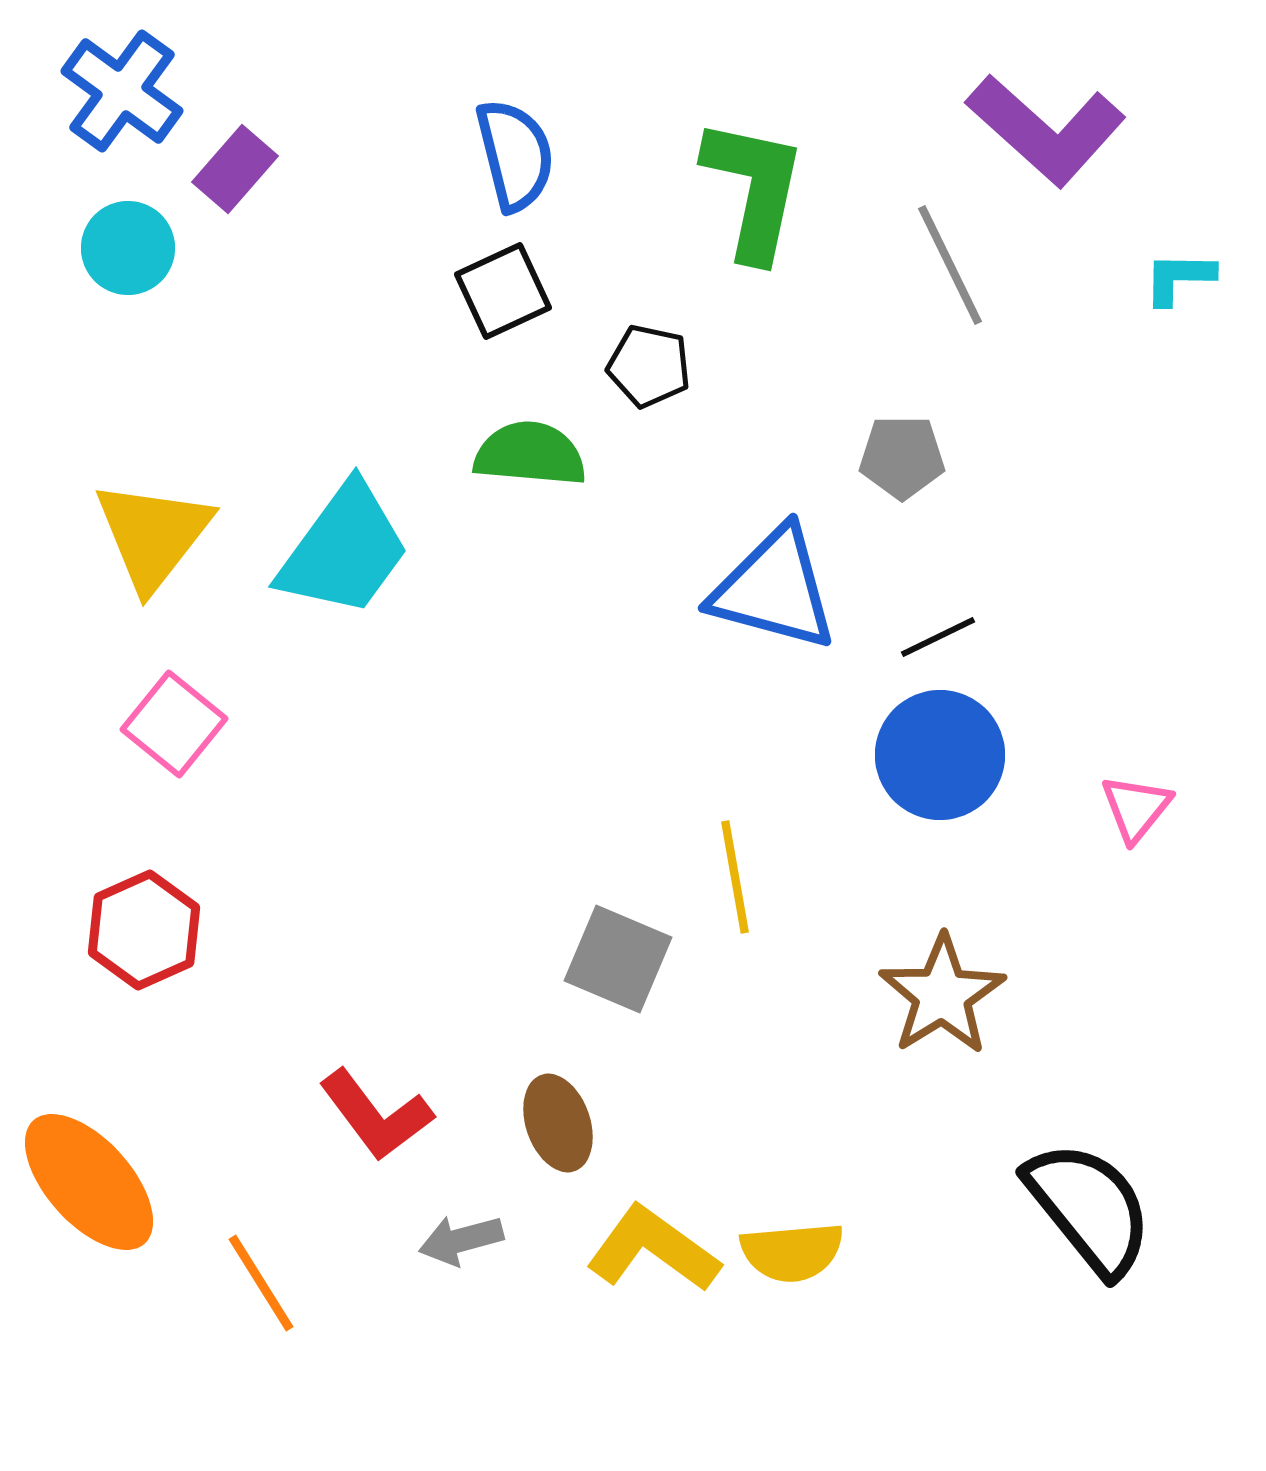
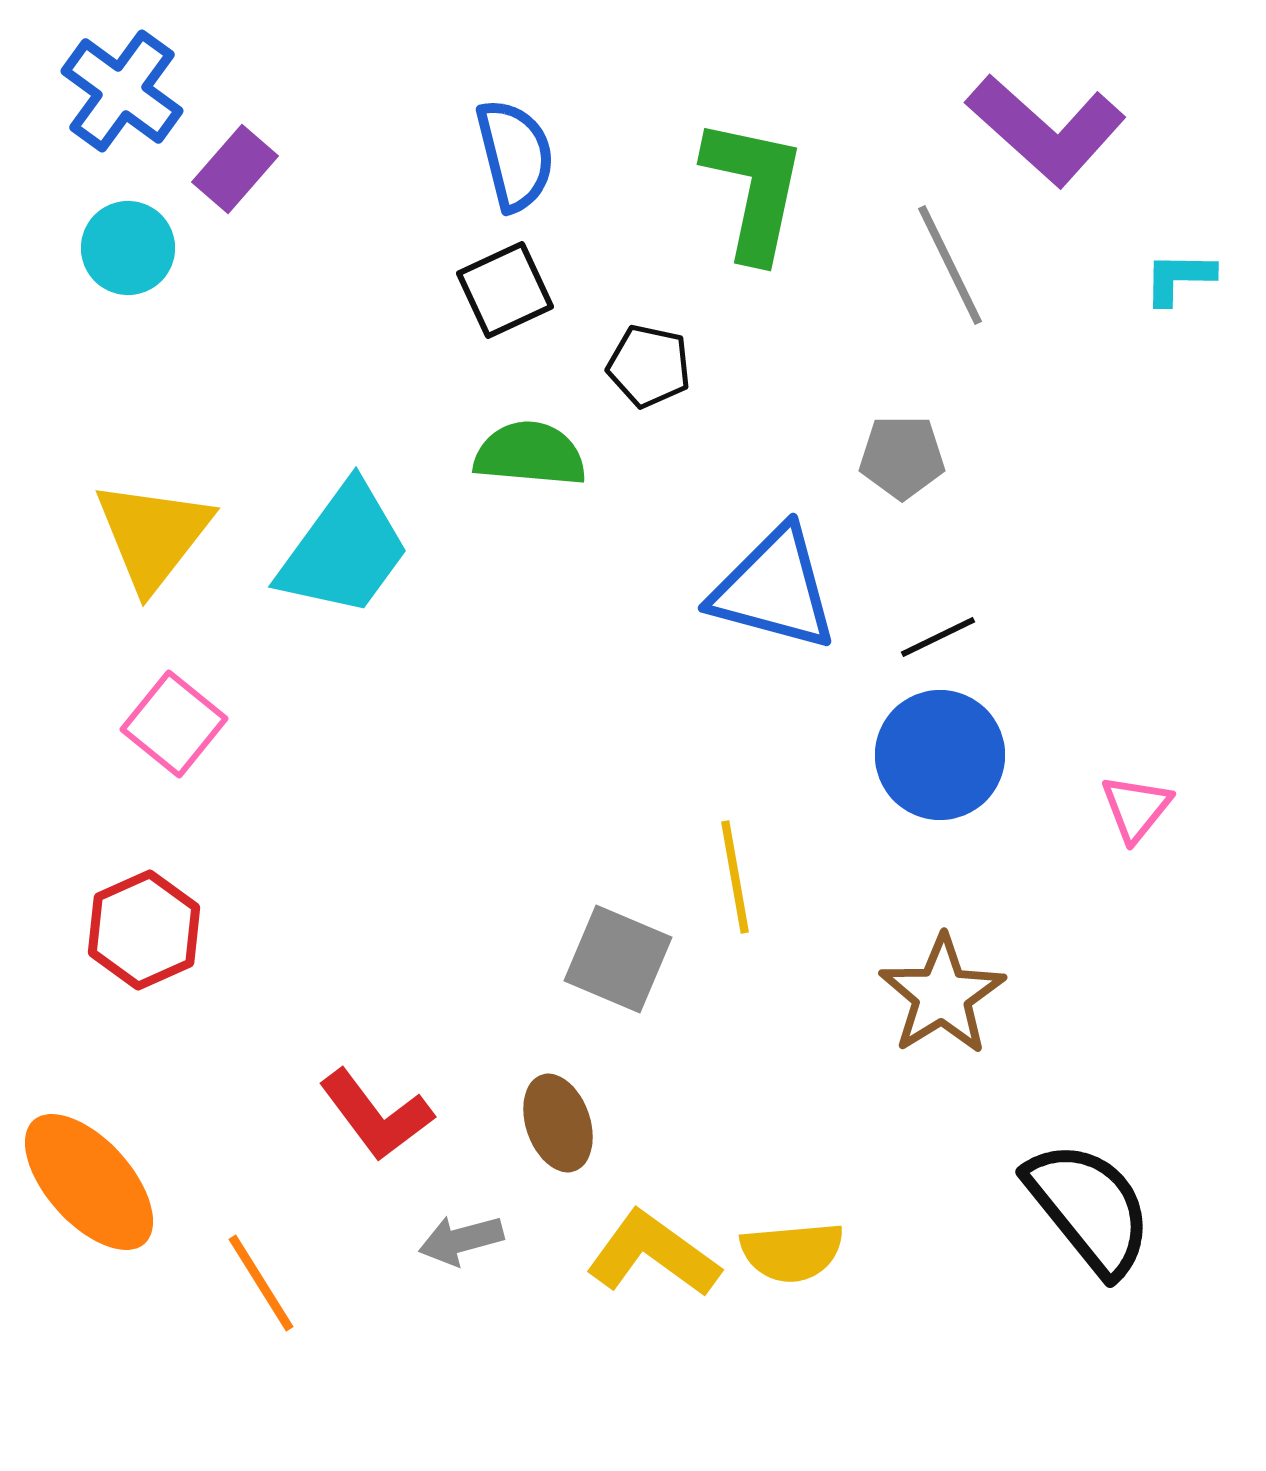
black square: moved 2 px right, 1 px up
yellow L-shape: moved 5 px down
